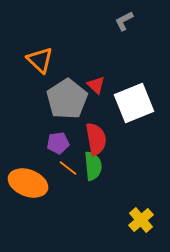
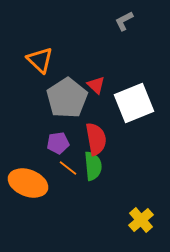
gray pentagon: moved 1 px up
